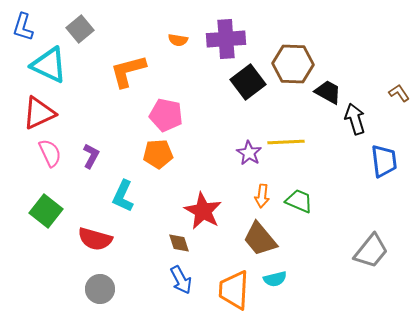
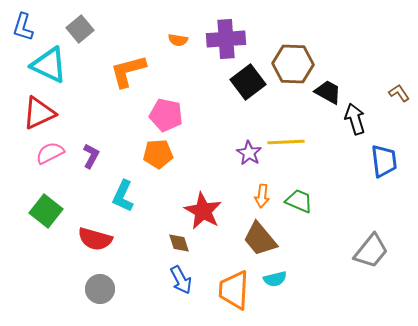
pink semicircle: rotated 92 degrees counterclockwise
